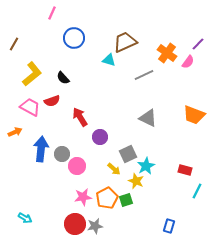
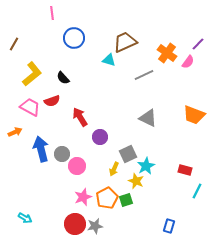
pink line: rotated 32 degrees counterclockwise
blue arrow: rotated 20 degrees counterclockwise
yellow arrow: rotated 72 degrees clockwise
pink star: rotated 12 degrees counterclockwise
